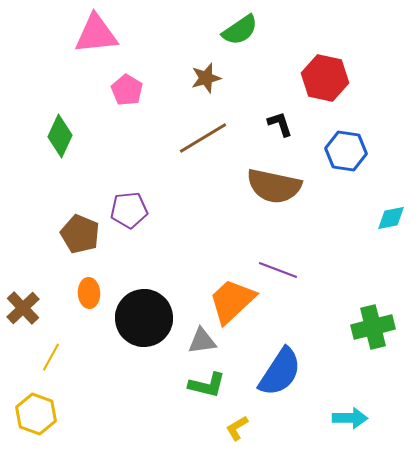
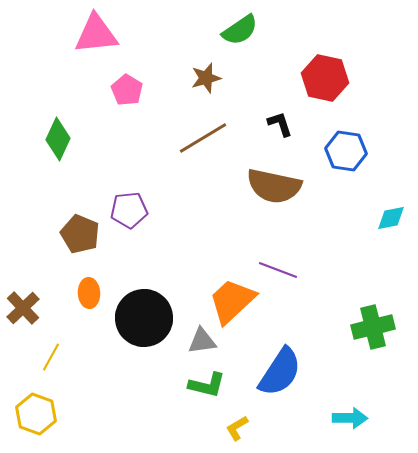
green diamond: moved 2 px left, 3 px down
